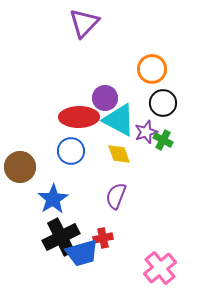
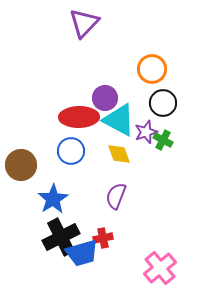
brown circle: moved 1 px right, 2 px up
